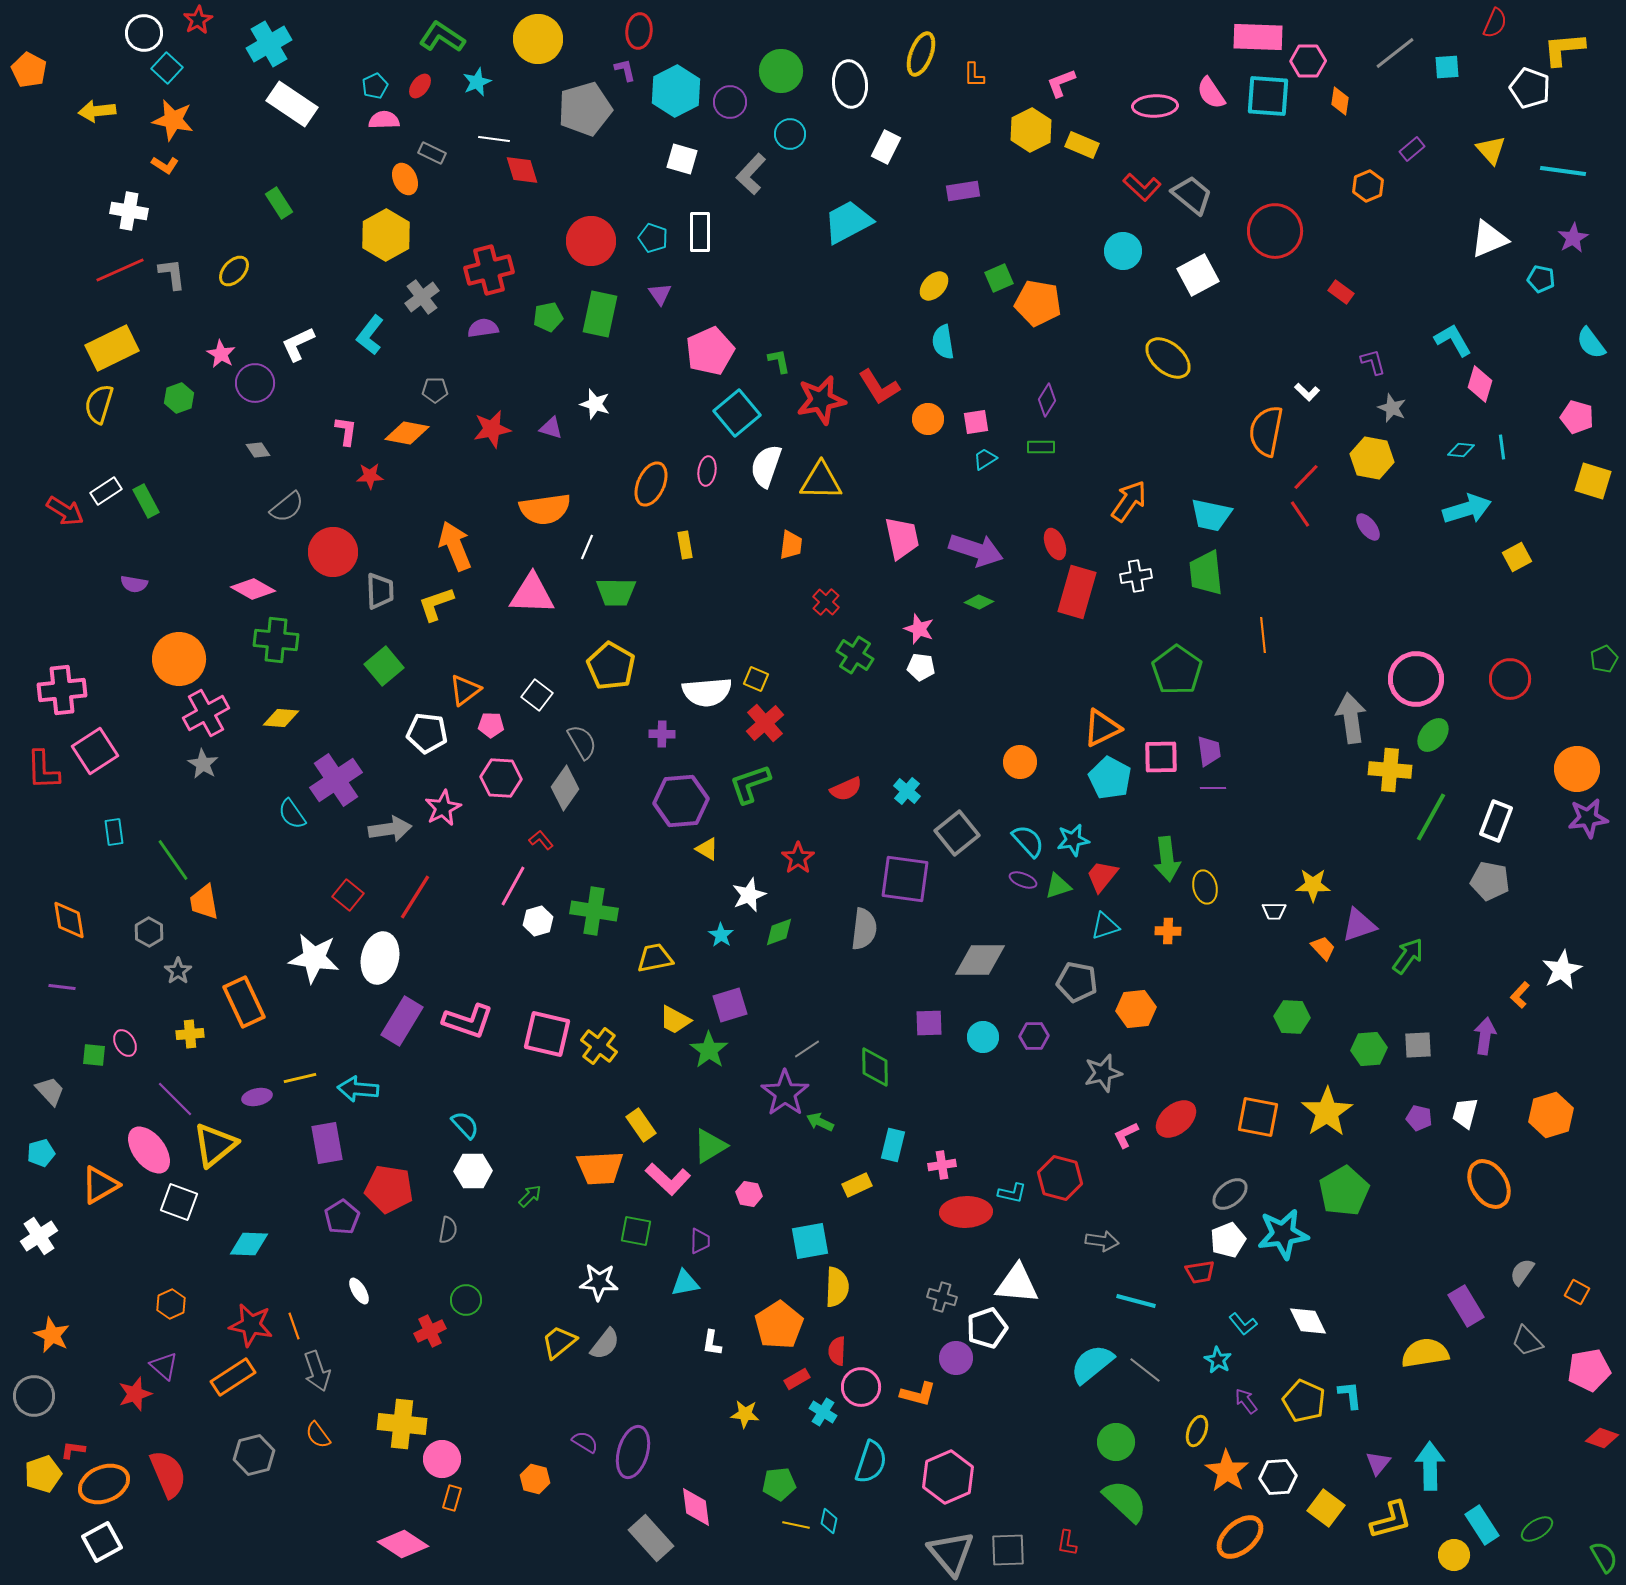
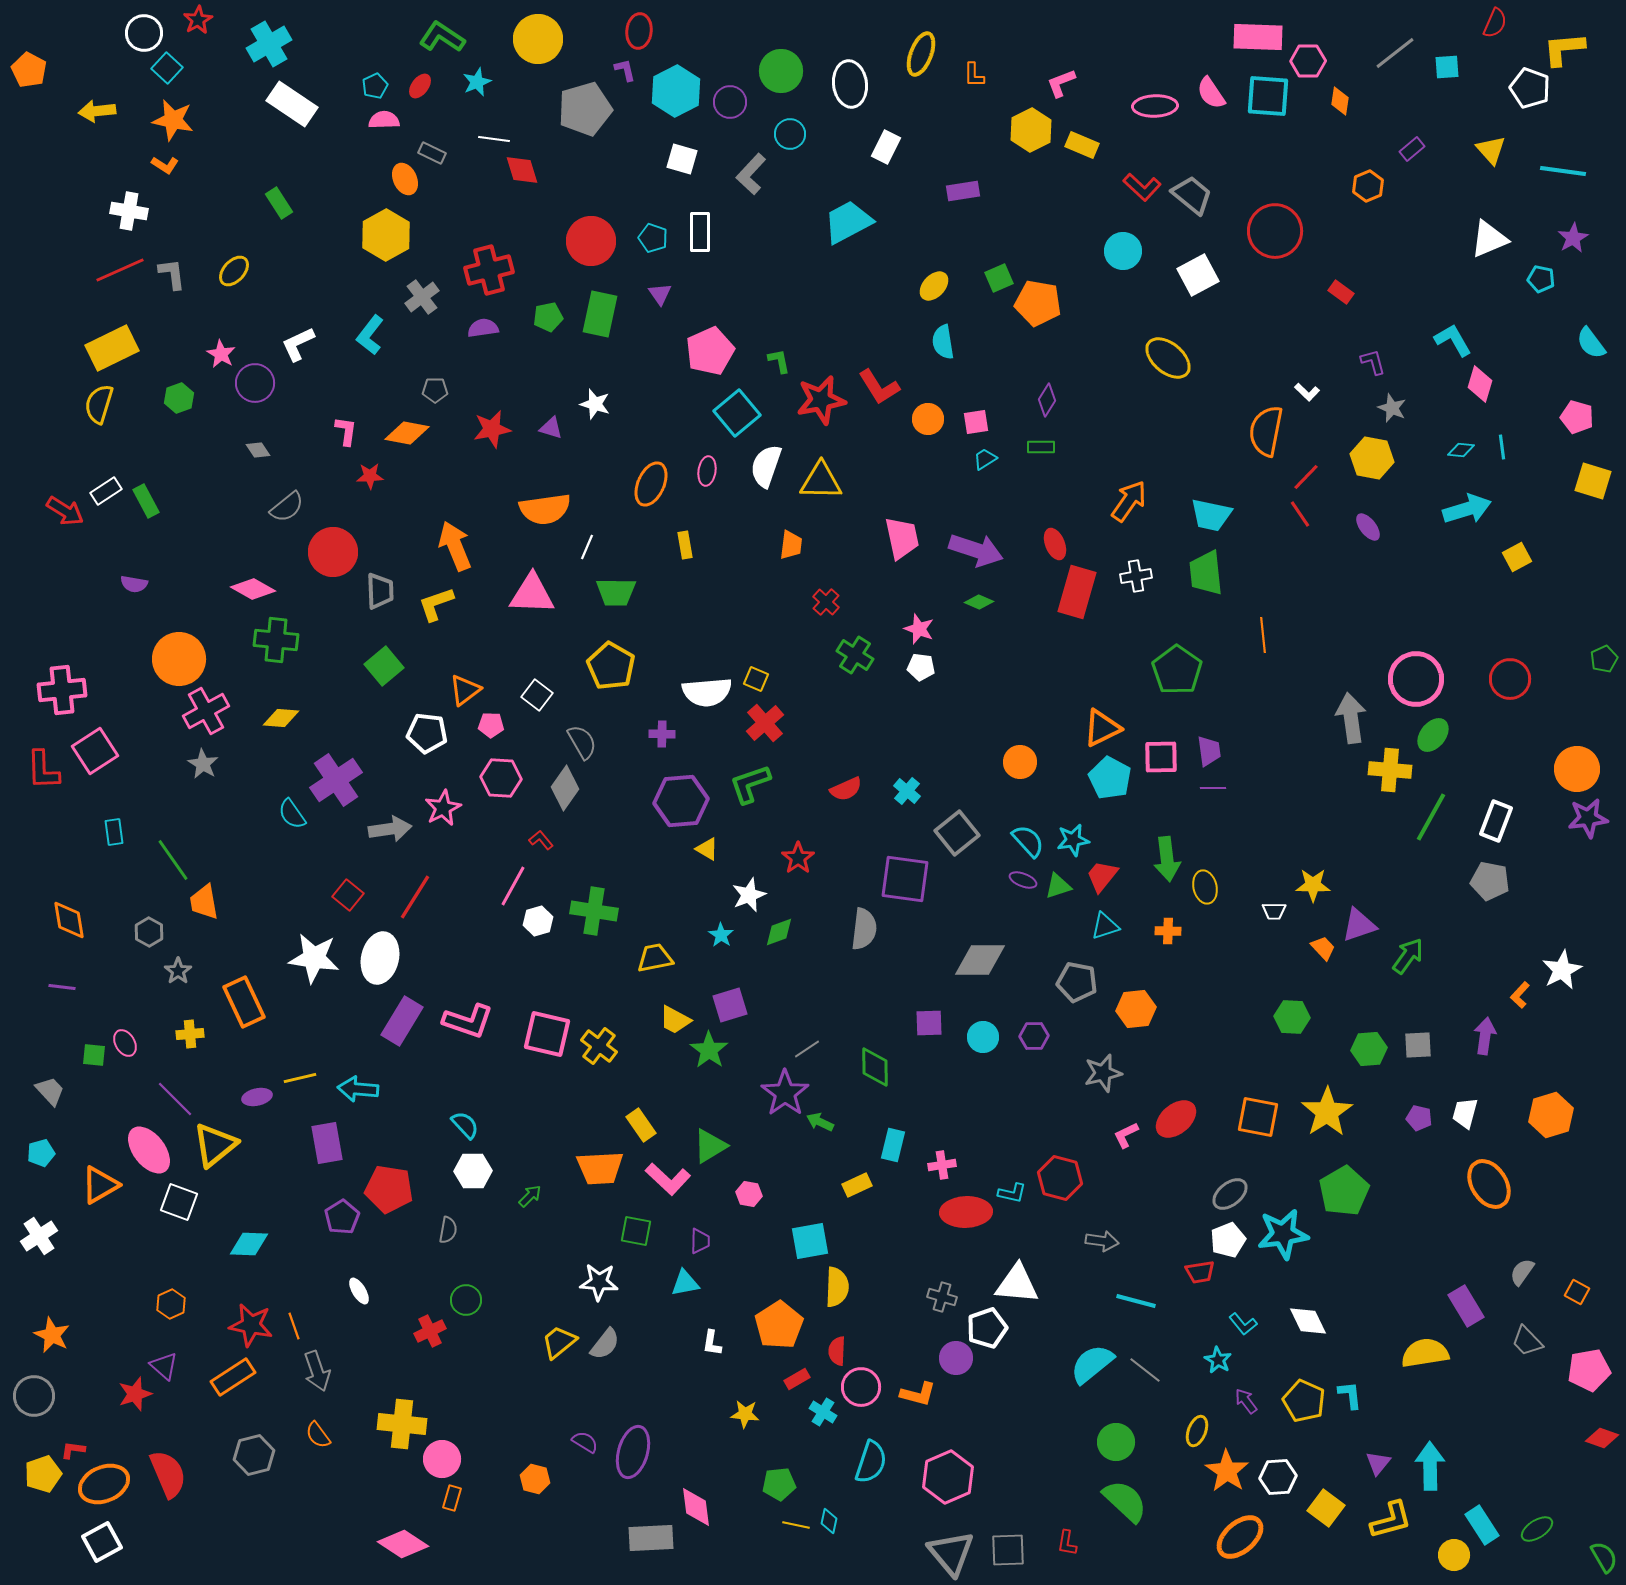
pink cross at (206, 713): moved 2 px up
gray rectangle at (651, 1538): rotated 51 degrees counterclockwise
